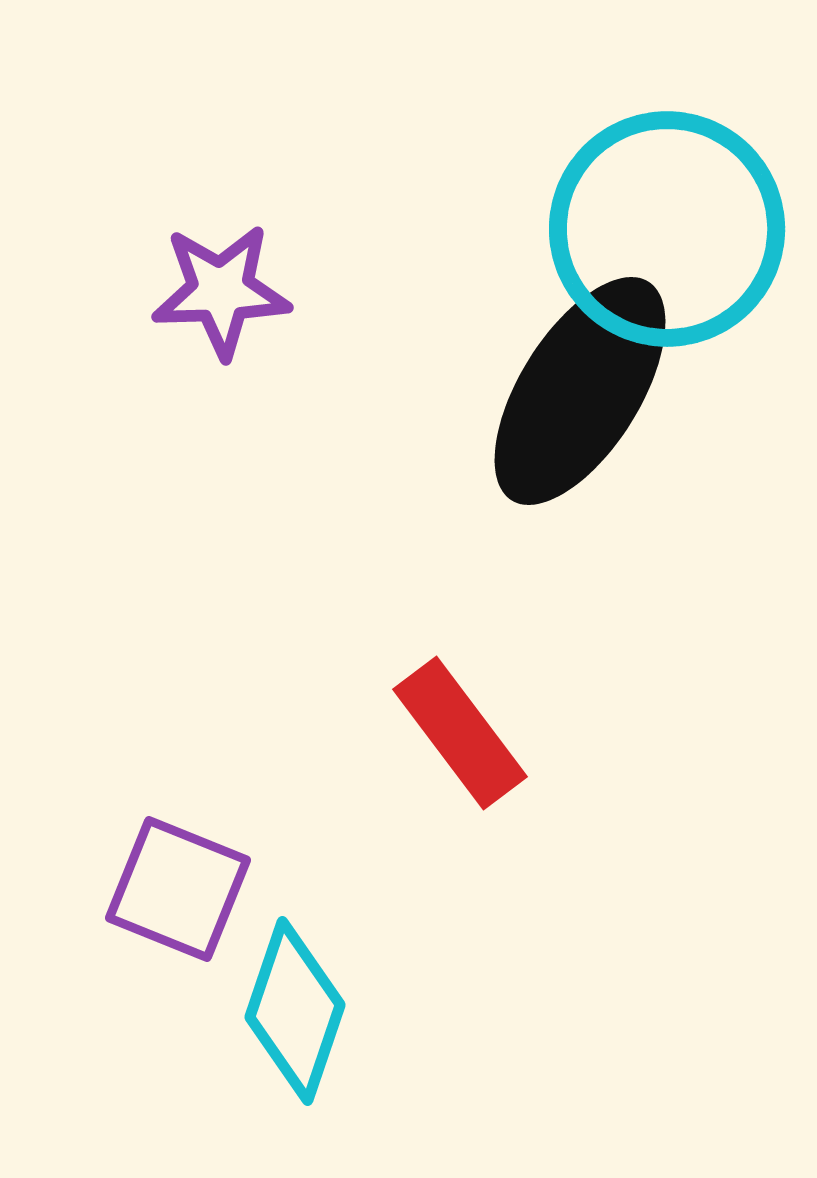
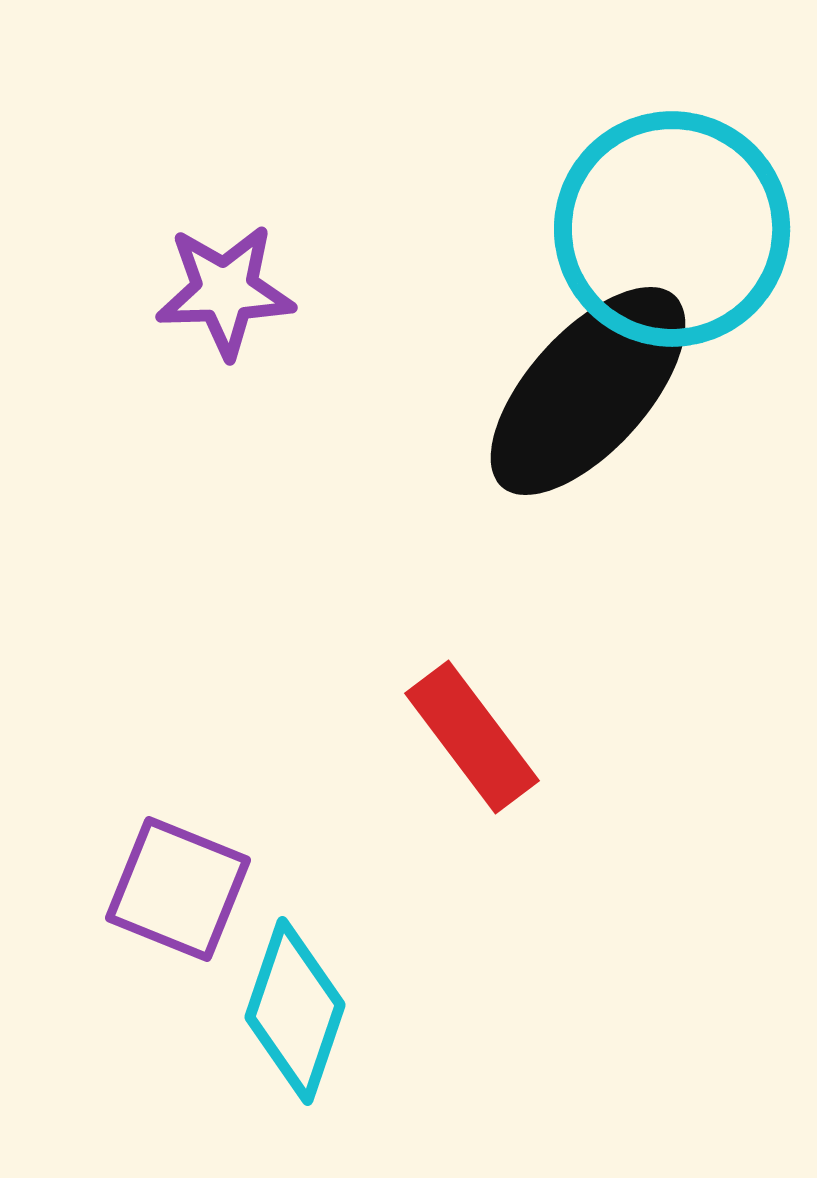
cyan circle: moved 5 px right
purple star: moved 4 px right
black ellipse: moved 8 px right; rotated 10 degrees clockwise
red rectangle: moved 12 px right, 4 px down
